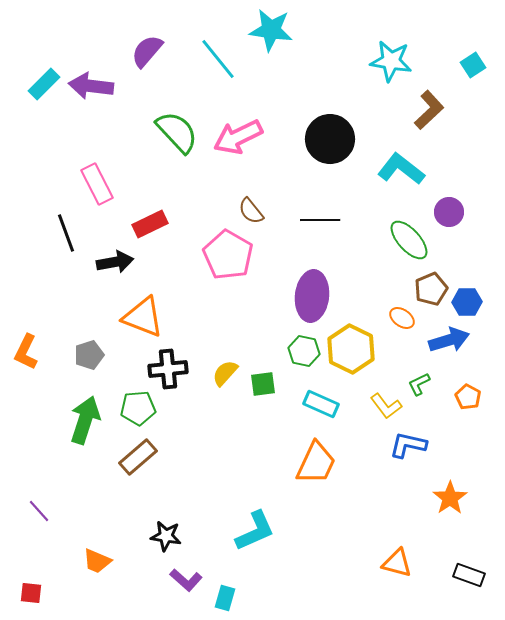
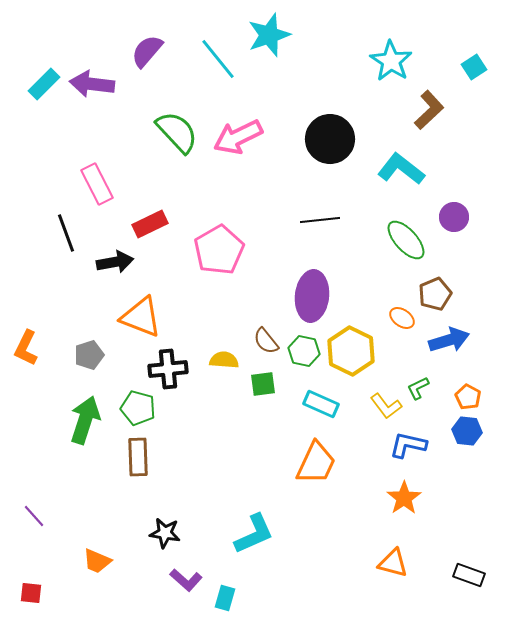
cyan star at (271, 30): moved 2 px left, 5 px down; rotated 27 degrees counterclockwise
cyan star at (391, 61): rotated 24 degrees clockwise
cyan square at (473, 65): moved 1 px right, 2 px down
purple arrow at (91, 86): moved 1 px right, 2 px up
brown semicircle at (251, 211): moved 15 px right, 130 px down
purple circle at (449, 212): moved 5 px right, 5 px down
black line at (320, 220): rotated 6 degrees counterclockwise
green ellipse at (409, 240): moved 3 px left
pink pentagon at (228, 255): moved 9 px left, 5 px up; rotated 12 degrees clockwise
brown pentagon at (431, 289): moved 4 px right, 5 px down
blue hexagon at (467, 302): moved 129 px down; rotated 8 degrees clockwise
orange triangle at (143, 317): moved 2 px left
yellow hexagon at (351, 349): moved 2 px down
orange L-shape at (26, 352): moved 4 px up
yellow semicircle at (225, 373): moved 1 px left, 13 px up; rotated 52 degrees clockwise
green L-shape at (419, 384): moved 1 px left, 4 px down
green pentagon at (138, 408): rotated 20 degrees clockwise
brown rectangle at (138, 457): rotated 51 degrees counterclockwise
orange star at (450, 498): moved 46 px left
purple line at (39, 511): moved 5 px left, 5 px down
cyan L-shape at (255, 531): moved 1 px left, 3 px down
black star at (166, 536): moved 1 px left, 3 px up
orange triangle at (397, 563): moved 4 px left
